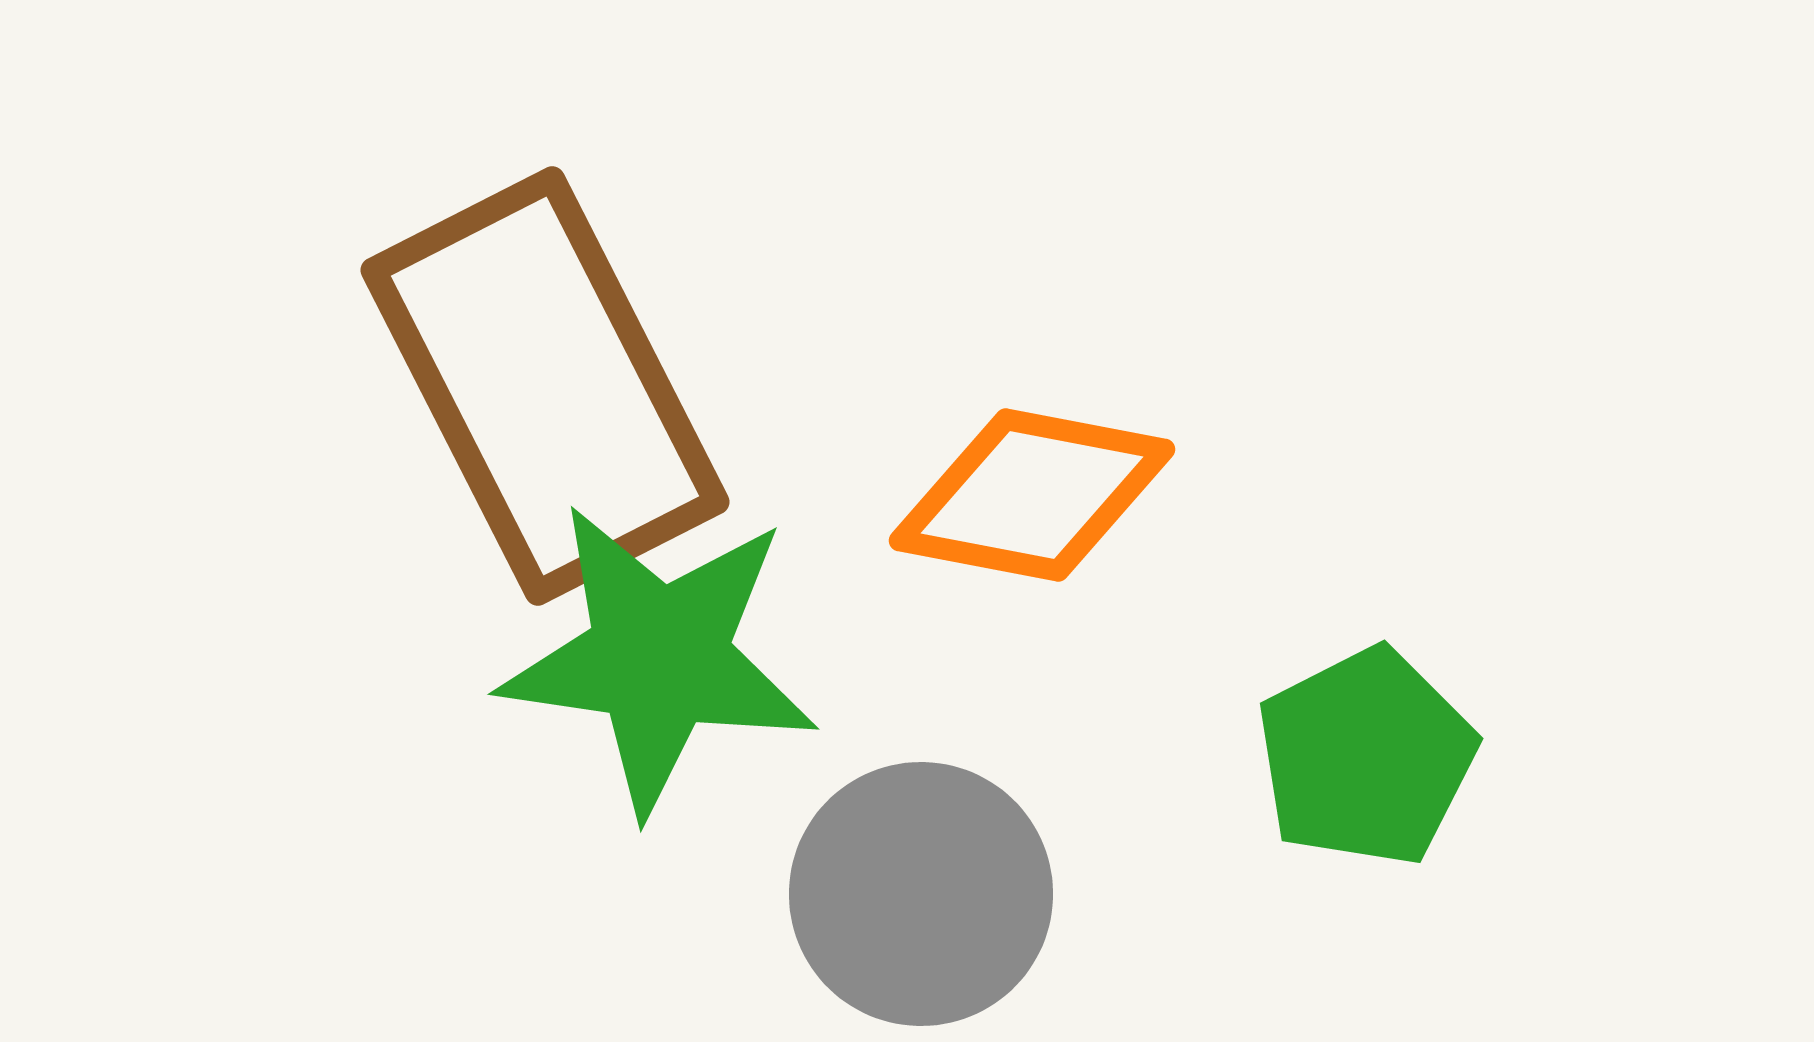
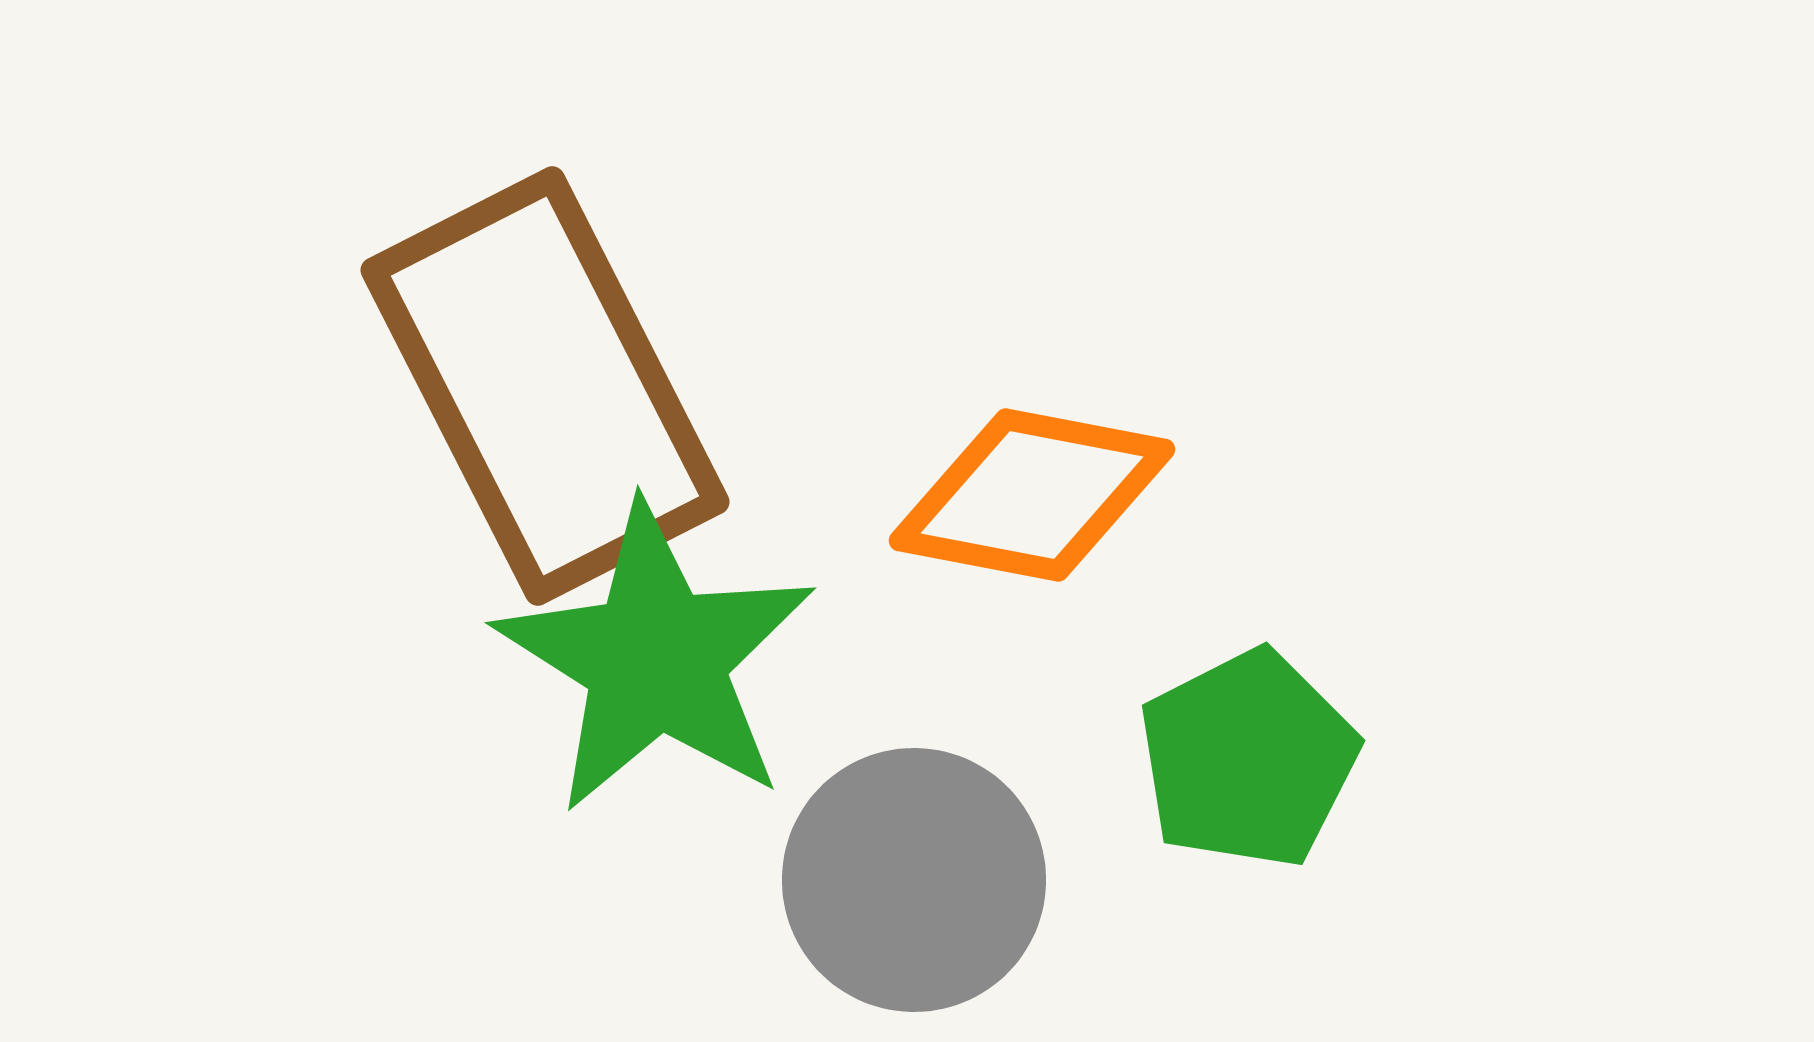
green star: moved 3 px left, 1 px down; rotated 24 degrees clockwise
green pentagon: moved 118 px left, 2 px down
gray circle: moved 7 px left, 14 px up
